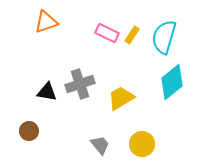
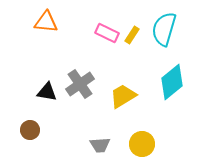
orange triangle: rotated 25 degrees clockwise
cyan semicircle: moved 8 px up
gray cross: rotated 16 degrees counterclockwise
yellow trapezoid: moved 2 px right, 2 px up
brown circle: moved 1 px right, 1 px up
gray trapezoid: rotated 125 degrees clockwise
